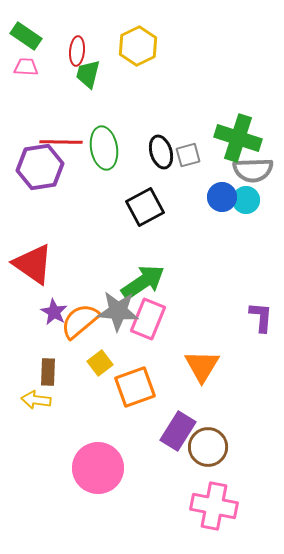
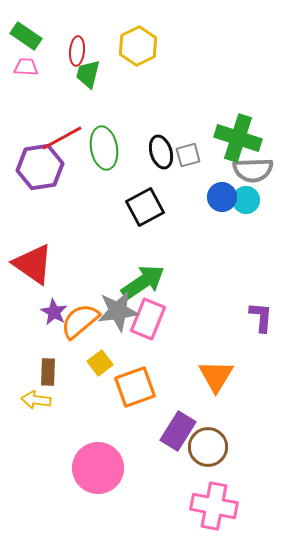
red line: moved 1 px right, 4 px up; rotated 30 degrees counterclockwise
gray star: rotated 12 degrees counterclockwise
orange triangle: moved 14 px right, 10 px down
